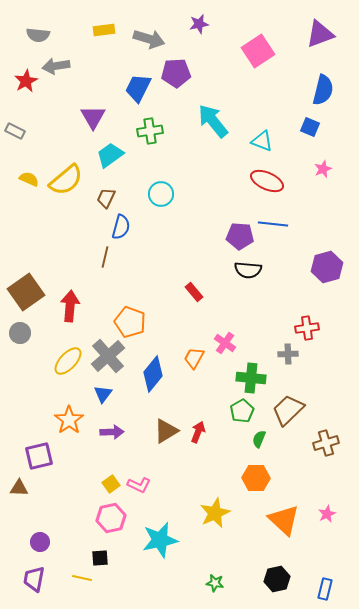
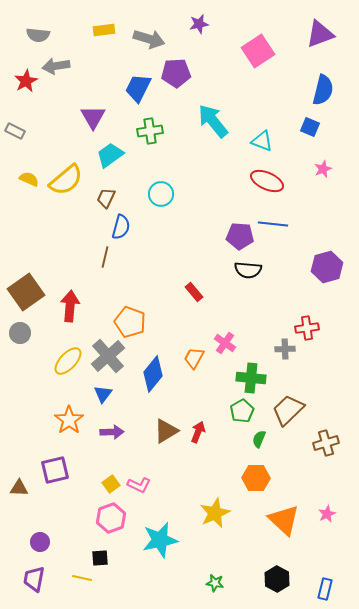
gray cross at (288, 354): moved 3 px left, 5 px up
purple square at (39, 456): moved 16 px right, 14 px down
pink hexagon at (111, 518): rotated 8 degrees counterclockwise
black hexagon at (277, 579): rotated 20 degrees counterclockwise
